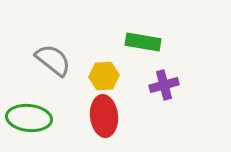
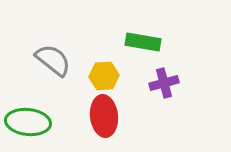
purple cross: moved 2 px up
green ellipse: moved 1 px left, 4 px down
